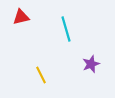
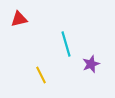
red triangle: moved 2 px left, 2 px down
cyan line: moved 15 px down
